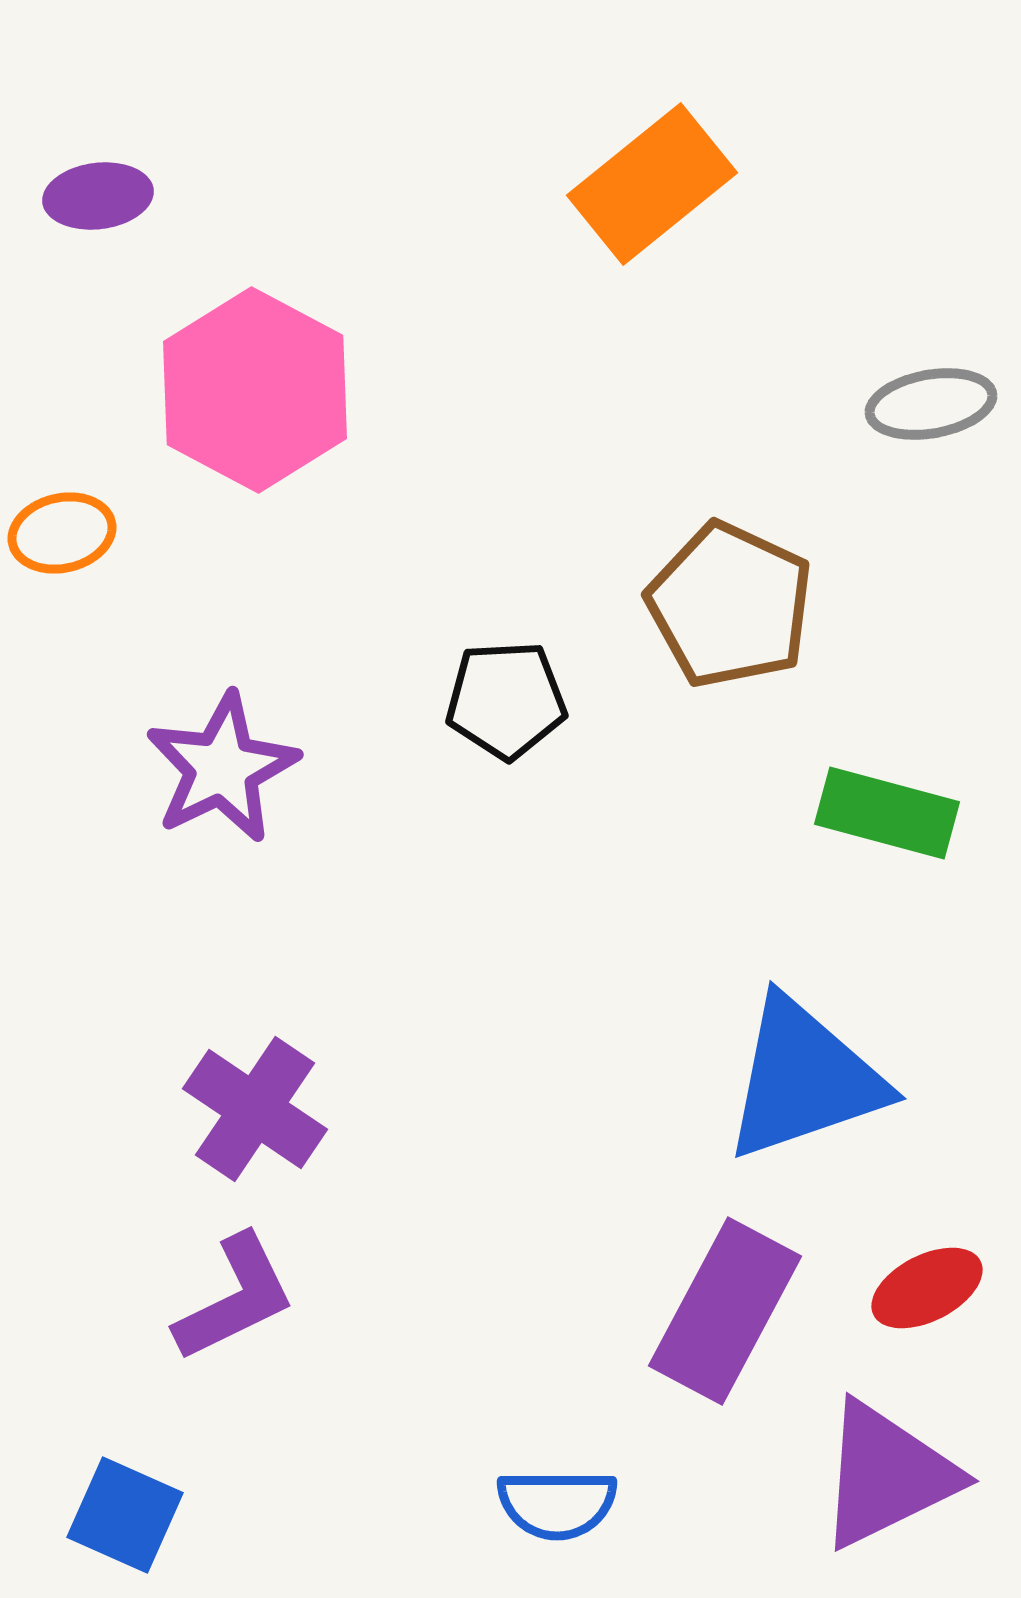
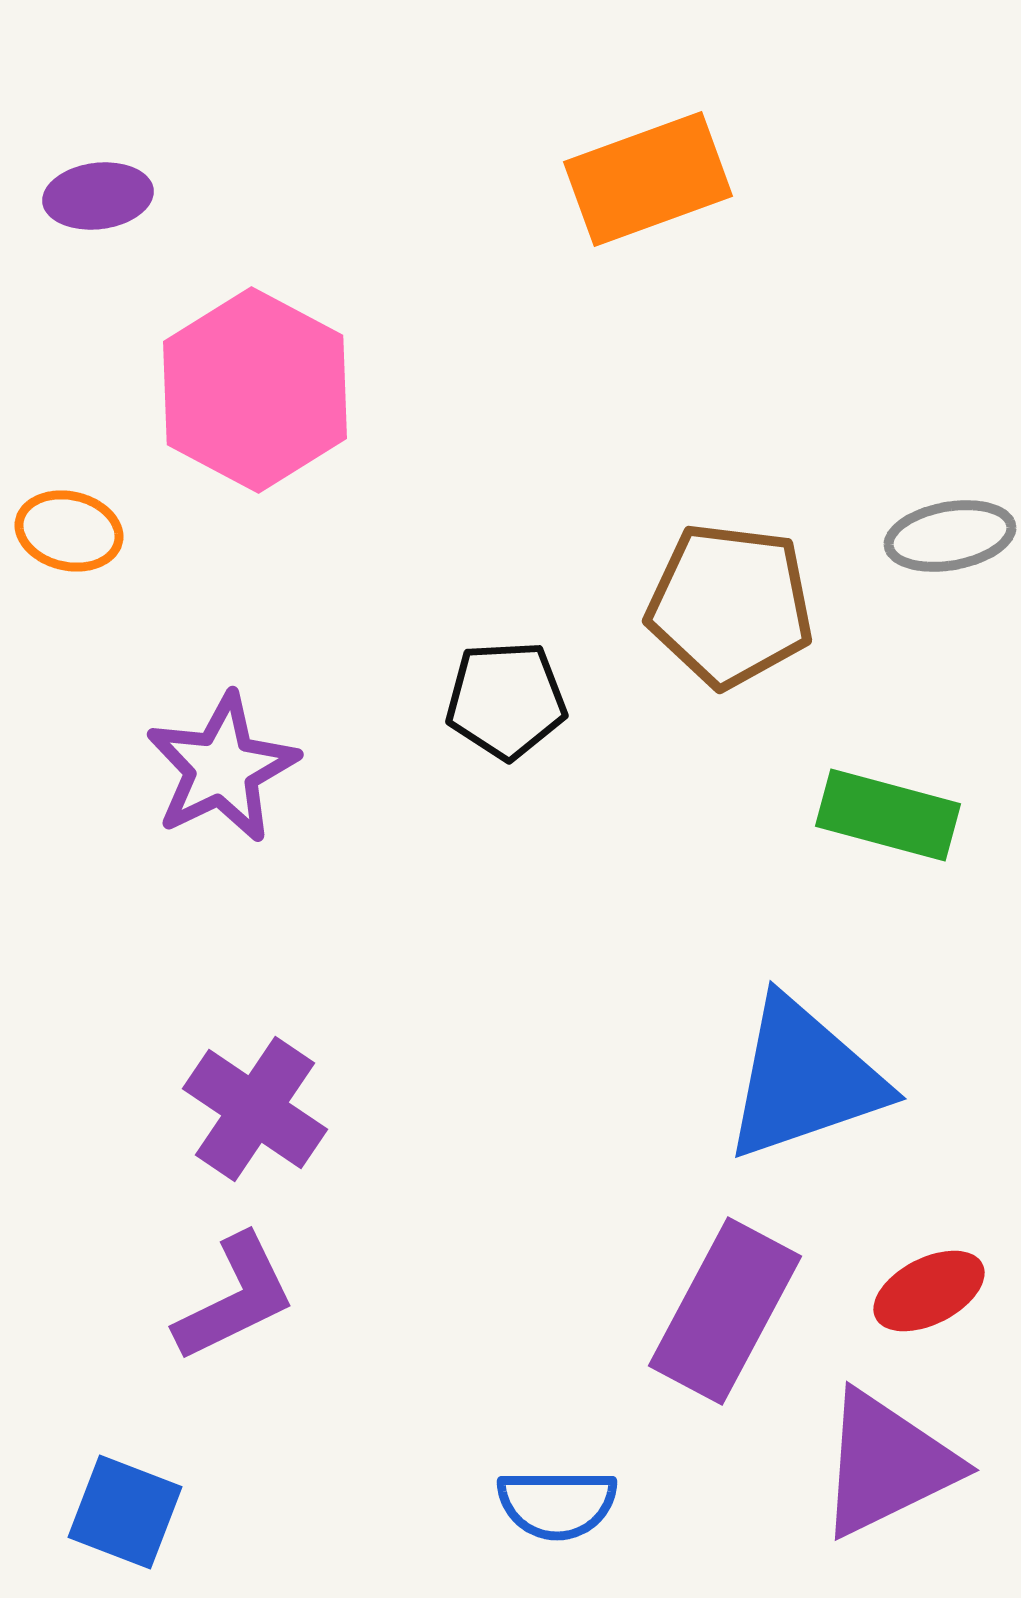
orange rectangle: moved 4 px left, 5 px up; rotated 19 degrees clockwise
gray ellipse: moved 19 px right, 132 px down
orange ellipse: moved 7 px right, 2 px up; rotated 26 degrees clockwise
brown pentagon: rotated 18 degrees counterclockwise
green rectangle: moved 1 px right, 2 px down
red ellipse: moved 2 px right, 3 px down
purple triangle: moved 11 px up
blue square: moved 3 px up; rotated 3 degrees counterclockwise
